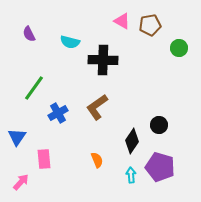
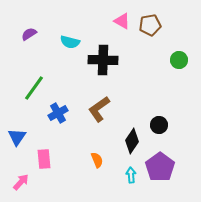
purple semicircle: rotated 84 degrees clockwise
green circle: moved 12 px down
brown L-shape: moved 2 px right, 2 px down
purple pentagon: rotated 20 degrees clockwise
